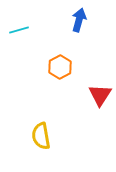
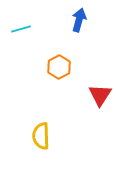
cyan line: moved 2 px right, 1 px up
orange hexagon: moved 1 px left
yellow semicircle: rotated 8 degrees clockwise
